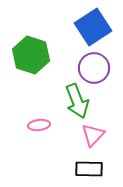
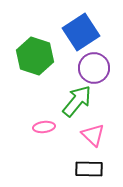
blue square: moved 12 px left, 5 px down
green hexagon: moved 4 px right, 1 px down
green arrow: rotated 120 degrees counterclockwise
pink ellipse: moved 5 px right, 2 px down
pink triangle: rotated 30 degrees counterclockwise
